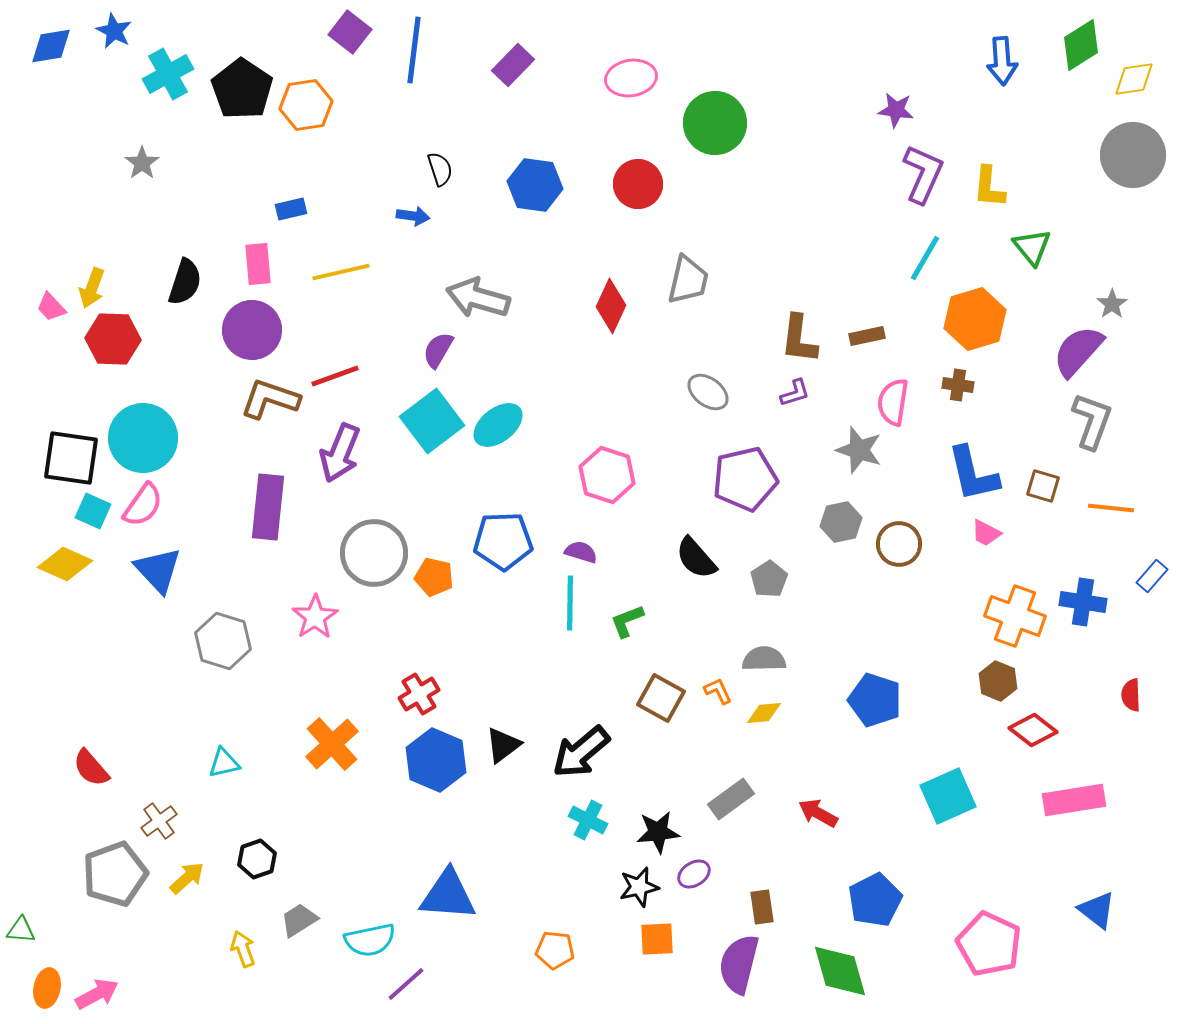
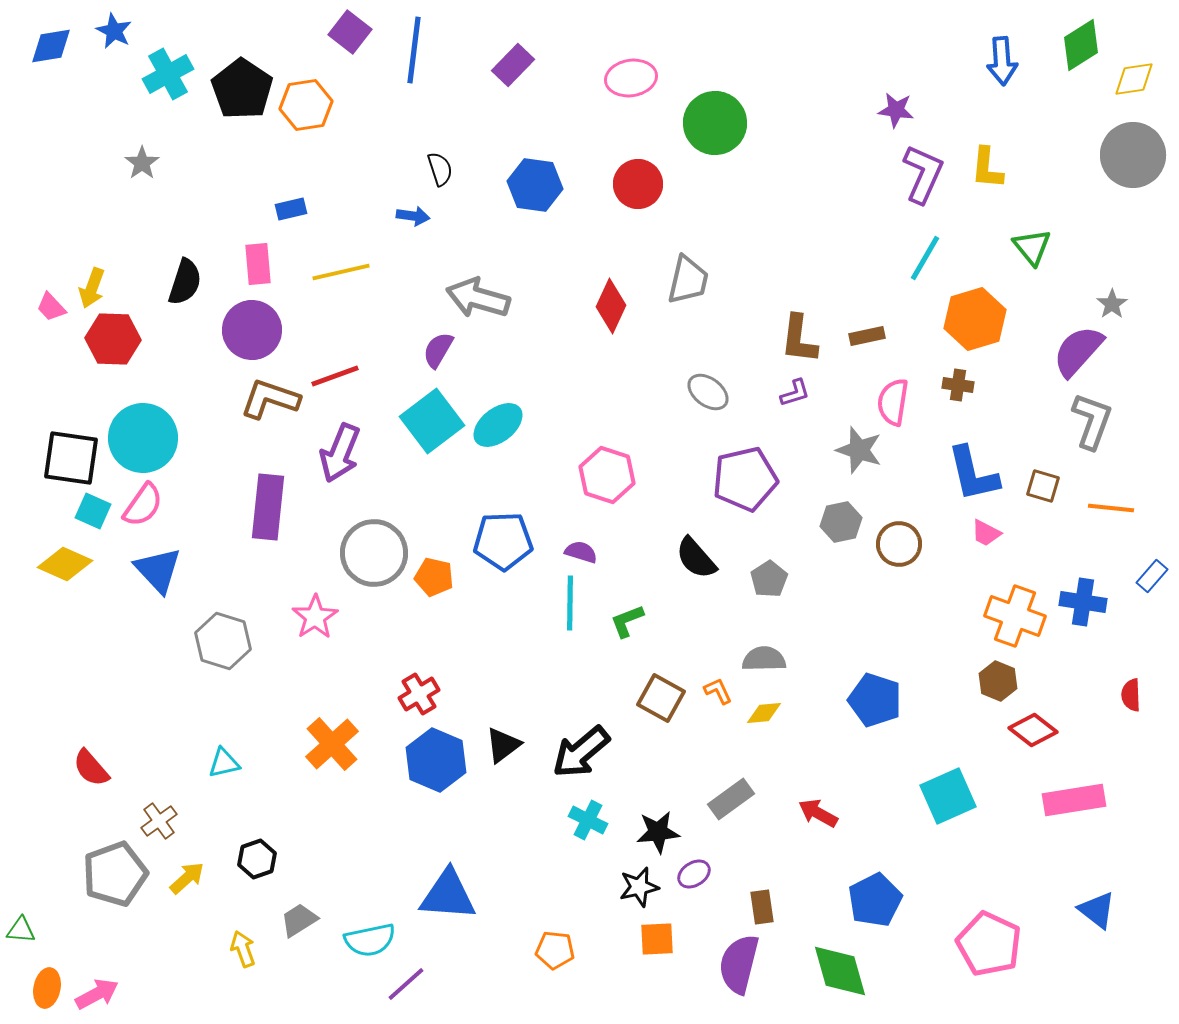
yellow L-shape at (989, 187): moved 2 px left, 19 px up
